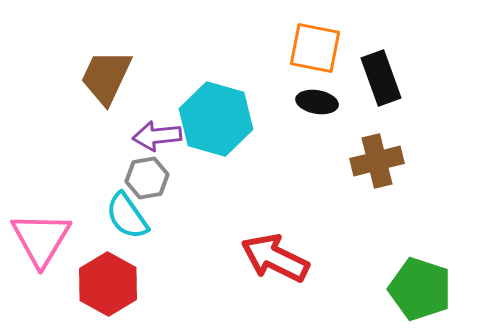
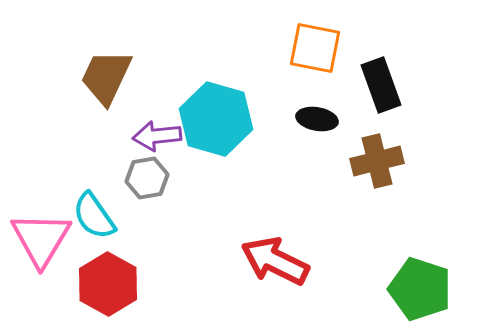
black rectangle: moved 7 px down
black ellipse: moved 17 px down
cyan semicircle: moved 33 px left
red arrow: moved 3 px down
